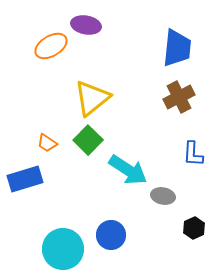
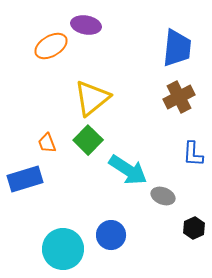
orange trapezoid: rotated 35 degrees clockwise
gray ellipse: rotated 10 degrees clockwise
